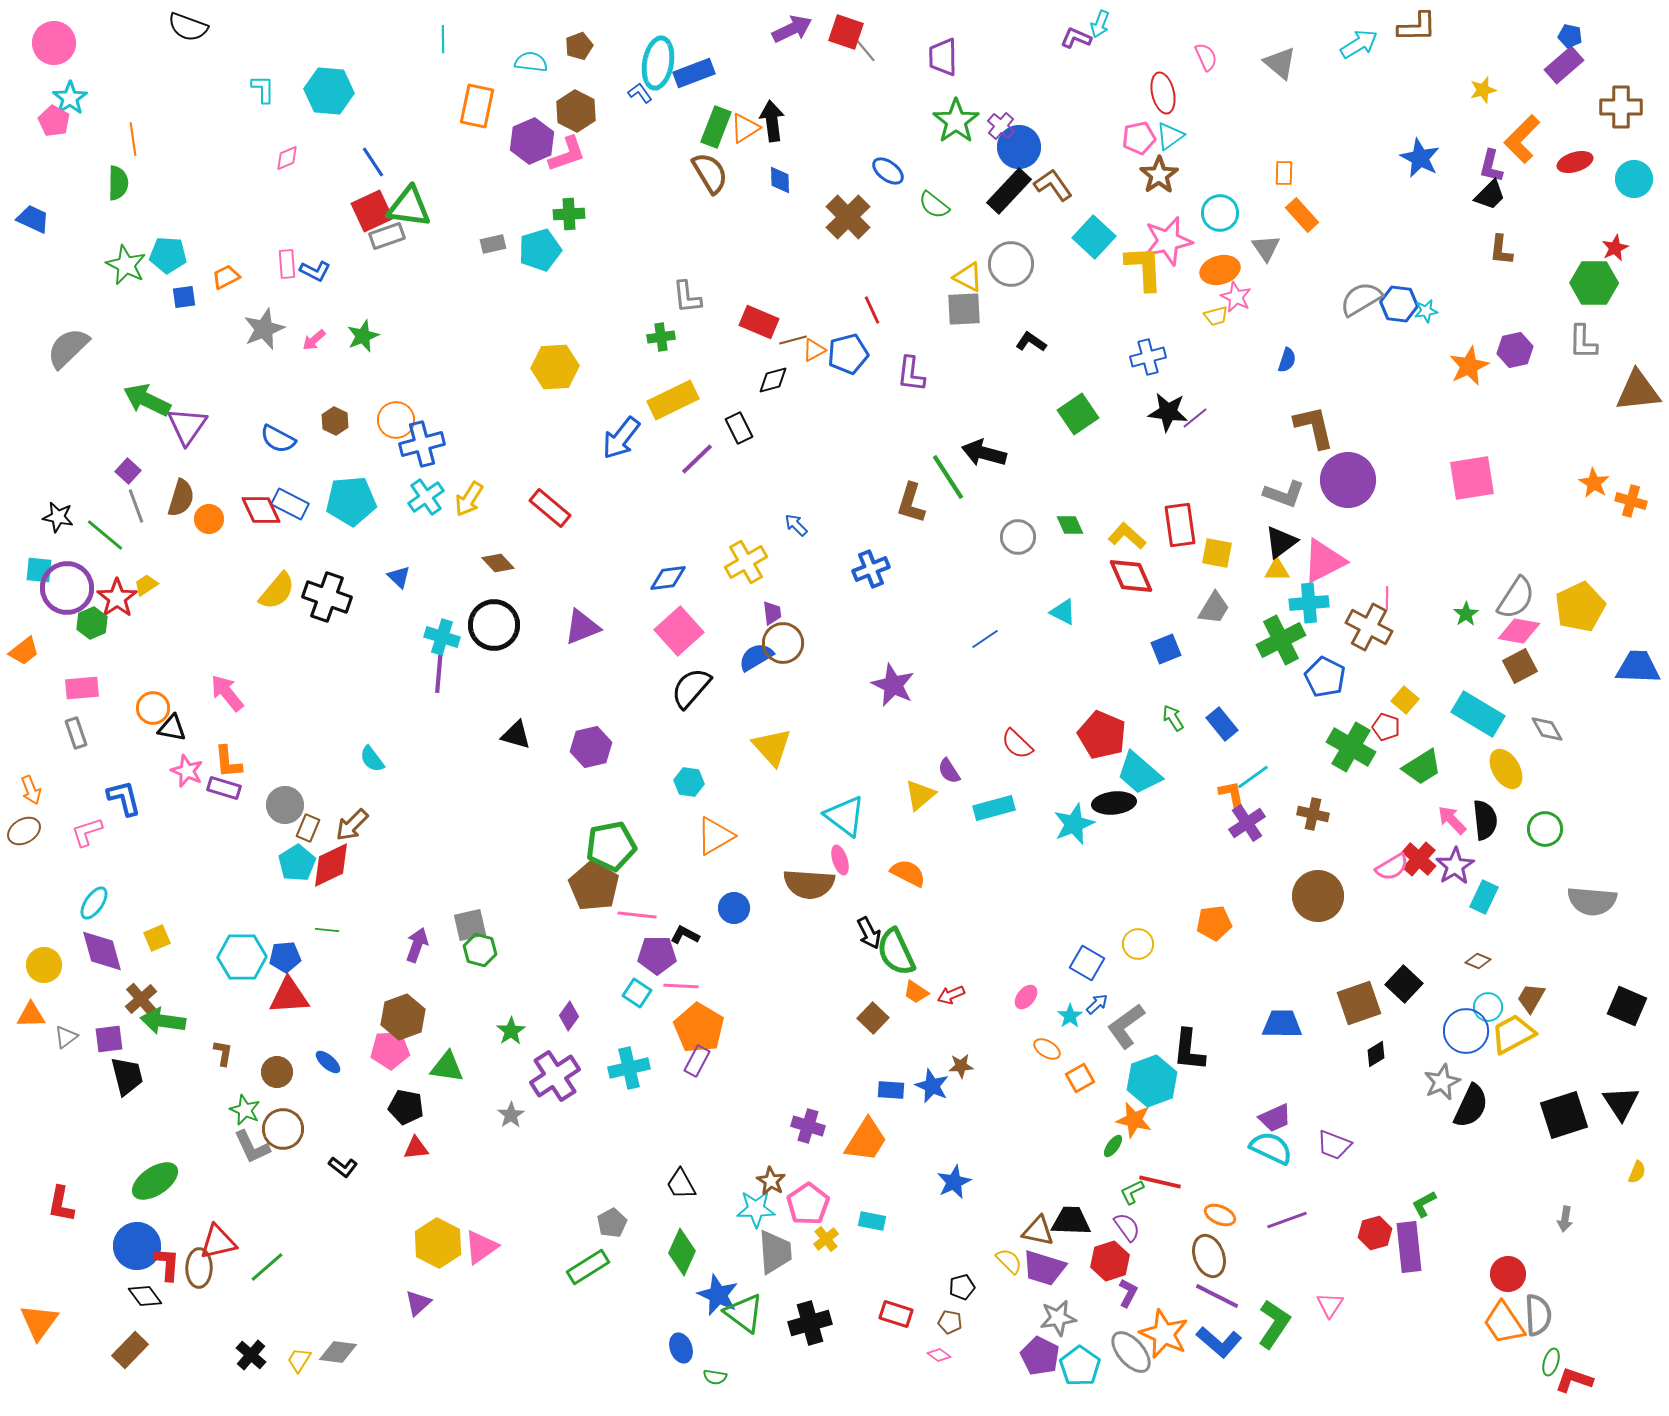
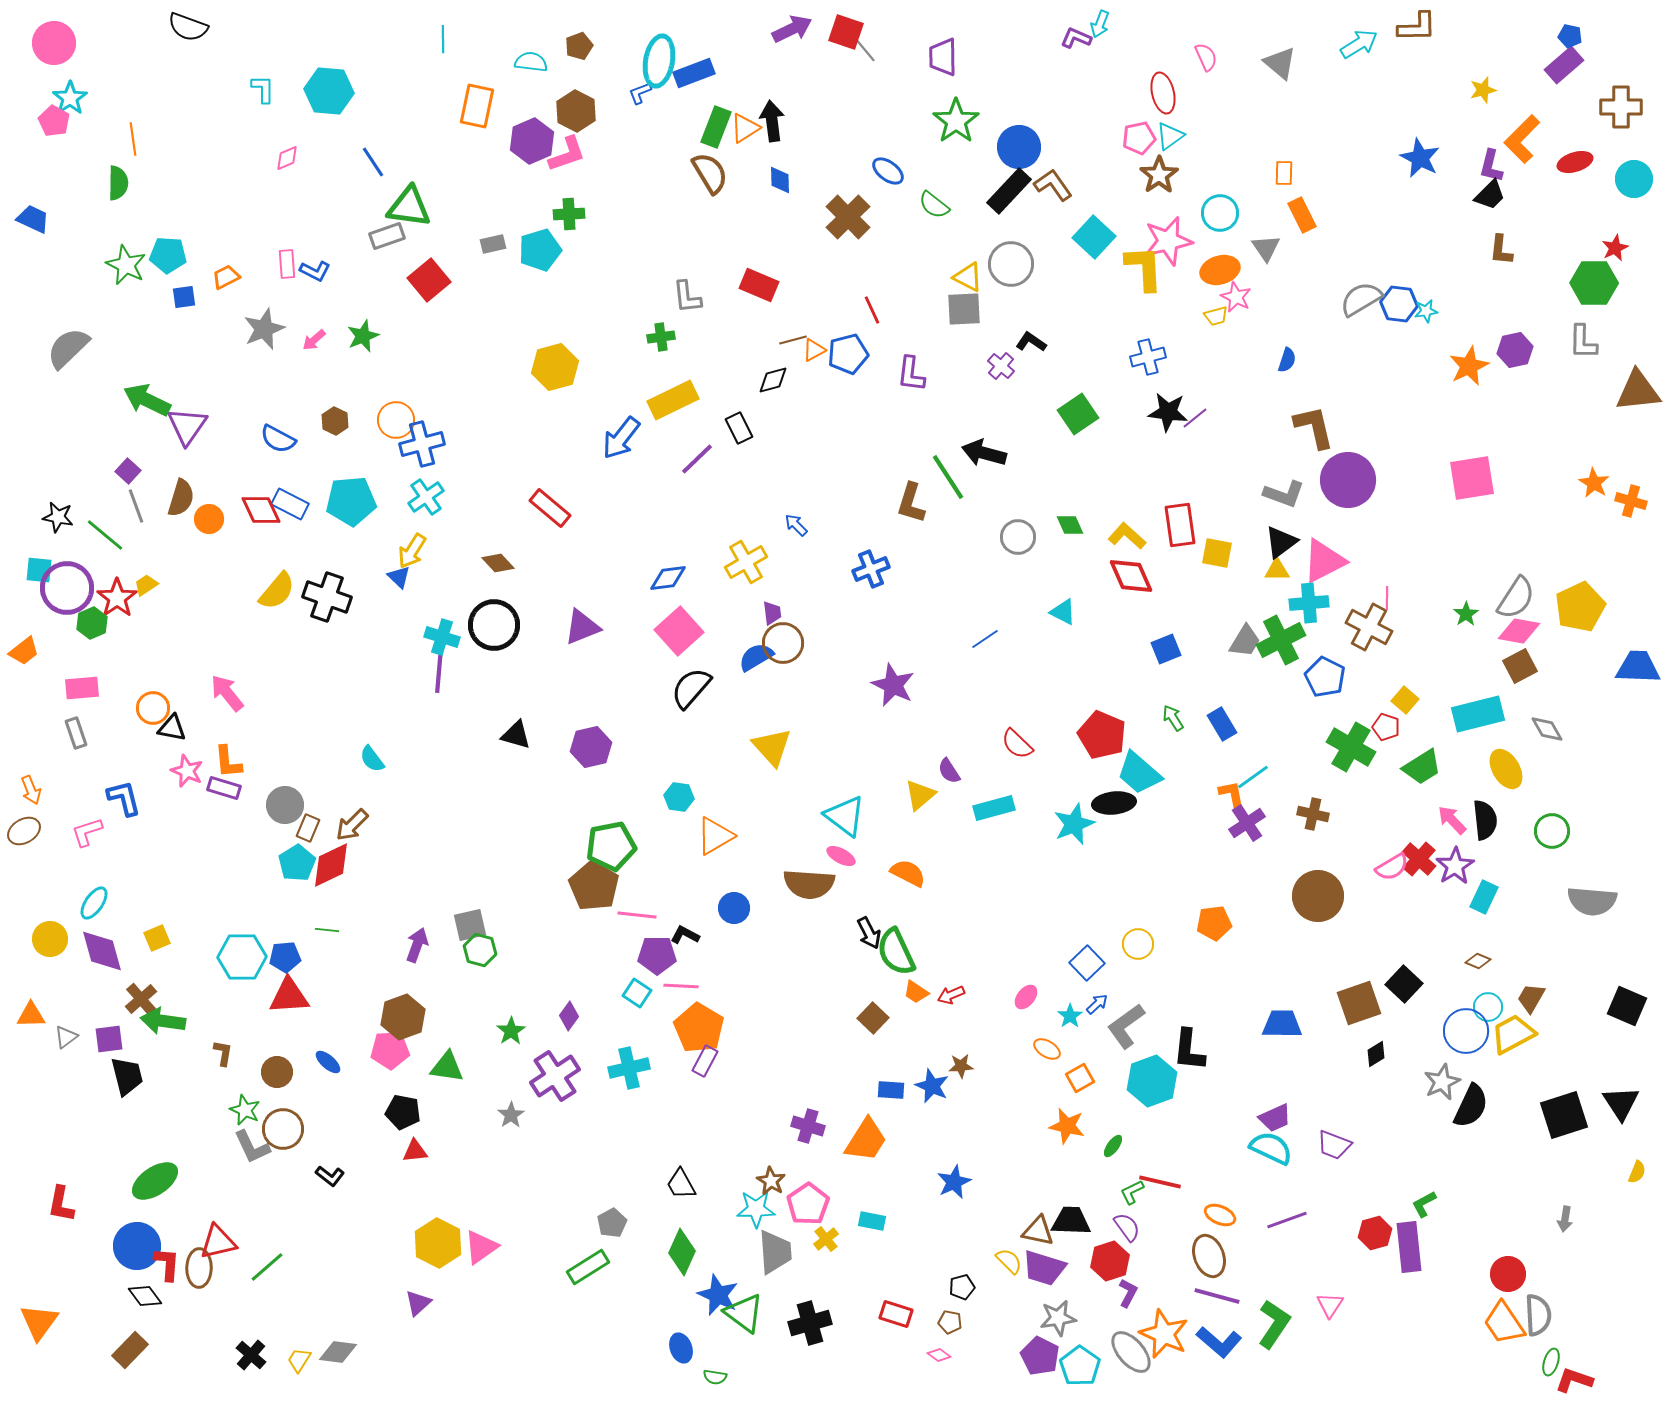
cyan ellipse at (658, 63): moved 1 px right, 2 px up
blue L-shape at (640, 93): rotated 75 degrees counterclockwise
purple cross at (1001, 126): moved 240 px down
red square at (372, 211): moved 57 px right, 69 px down; rotated 15 degrees counterclockwise
orange rectangle at (1302, 215): rotated 16 degrees clockwise
red rectangle at (759, 322): moved 37 px up
yellow hexagon at (555, 367): rotated 12 degrees counterclockwise
yellow arrow at (469, 499): moved 57 px left, 52 px down
gray trapezoid at (1214, 608): moved 31 px right, 33 px down
cyan rectangle at (1478, 714): rotated 45 degrees counterclockwise
blue rectangle at (1222, 724): rotated 8 degrees clockwise
cyan hexagon at (689, 782): moved 10 px left, 15 px down
green circle at (1545, 829): moved 7 px right, 2 px down
pink ellipse at (840, 860): moved 1 px right, 4 px up; rotated 44 degrees counterclockwise
blue square at (1087, 963): rotated 16 degrees clockwise
yellow circle at (44, 965): moved 6 px right, 26 px up
purple rectangle at (697, 1061): moved 8 px right
black pentagon at (406, 1107): moved 3 px left, 5 px down
orange star at (1134, 1120): moved 67 px left, 6 px down
red triangle at (416, 1148): moved 1 px left, 3 px down
black L-shape at (343, 1167): moved 13 px left, 9 px down
purple line at (1217, 1296): rotated 12 degrees counterclockwise
